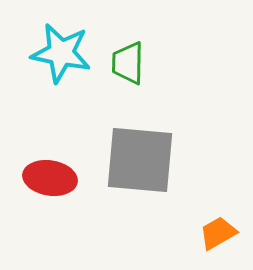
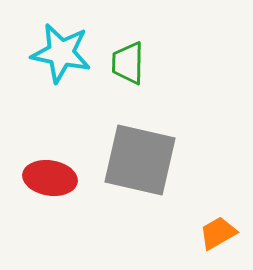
gray square: rotated 8 degrees clockwise
